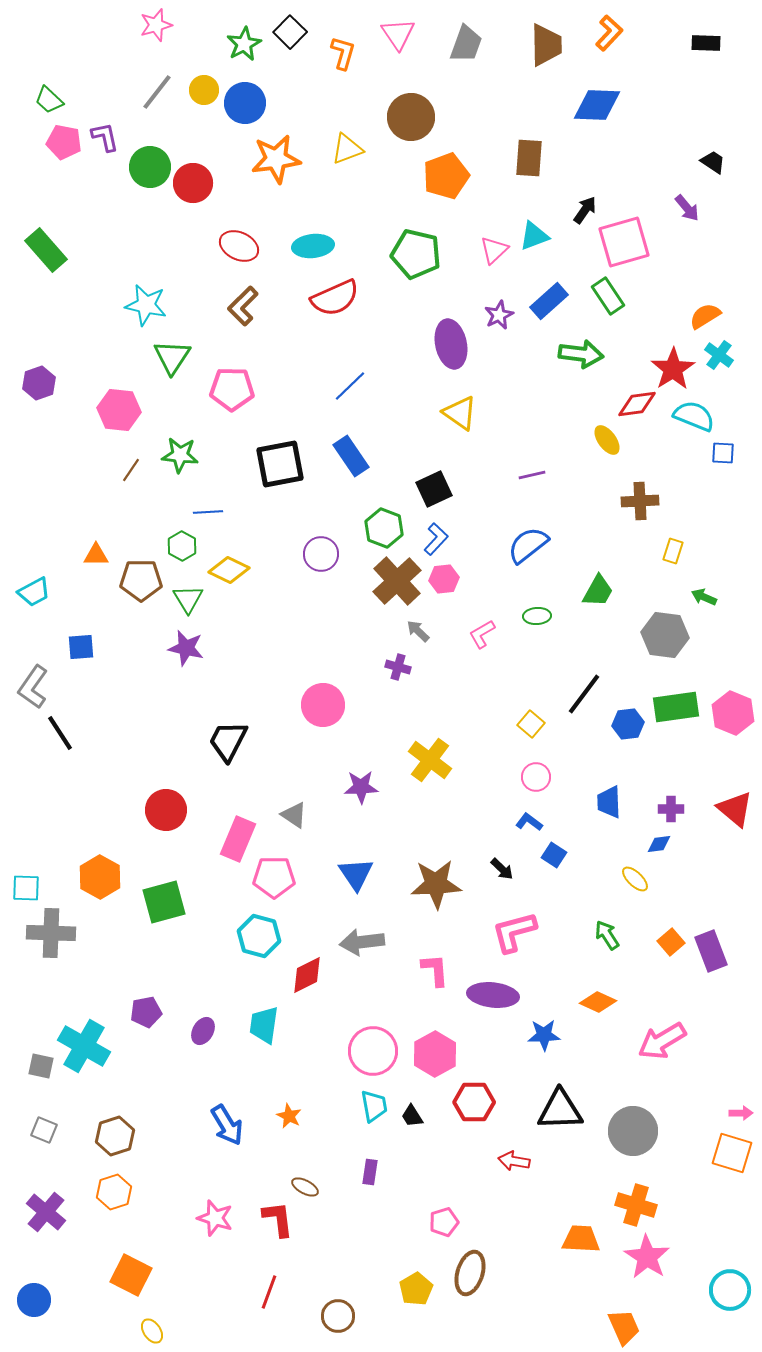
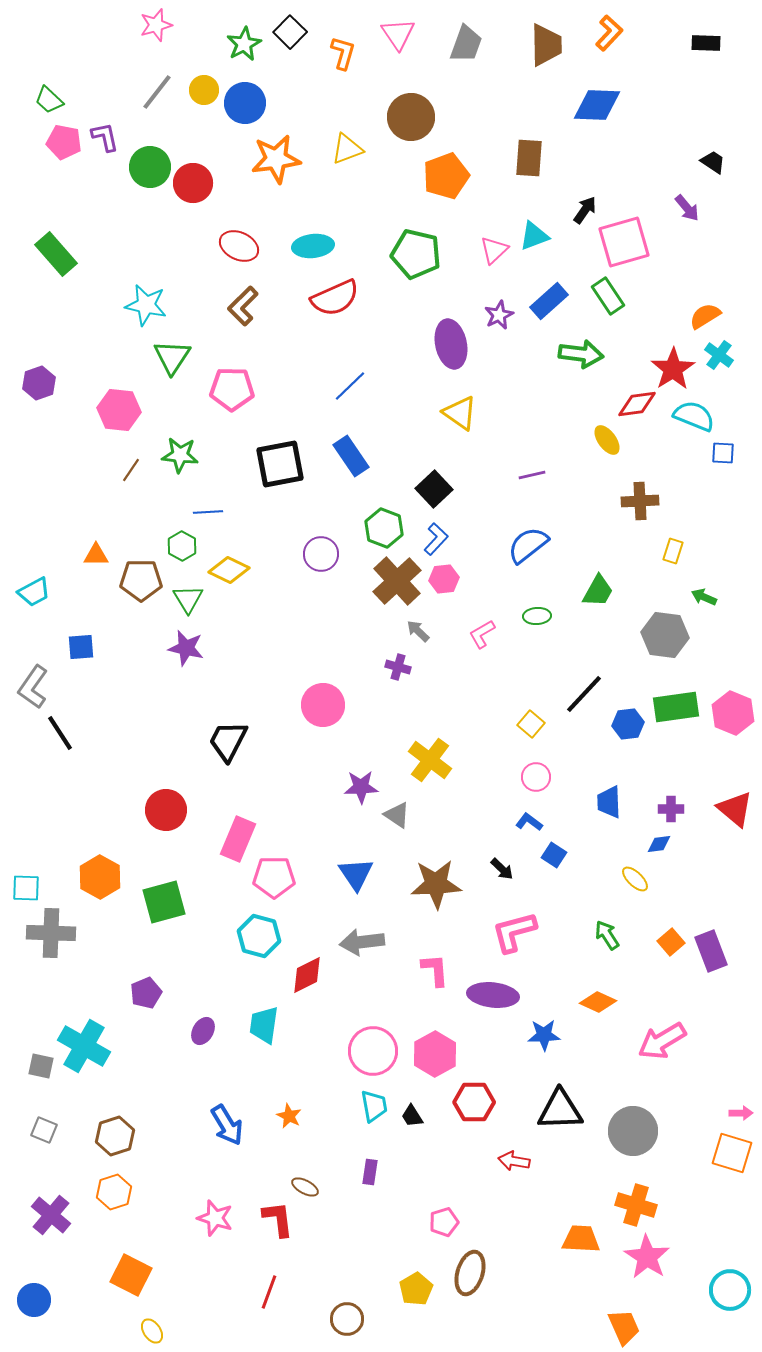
green rectangle at (46, 250): moved 10 px right, 4 px down
black square at (434, 489): rotated 18 degrees counterclockwise
black line at (584, 694): rotated 6 degrees clockwise
gray triangle at (294, 815): moved 103 px right
purple pentagon at (146, 1012): moved 19 px up; rotated 12 degrees counterclockwise
purple cross at (46, 1212): moved 5 px right, 3 px down
brown circle at (338, 1316): moved 9 px right, 3 px down
